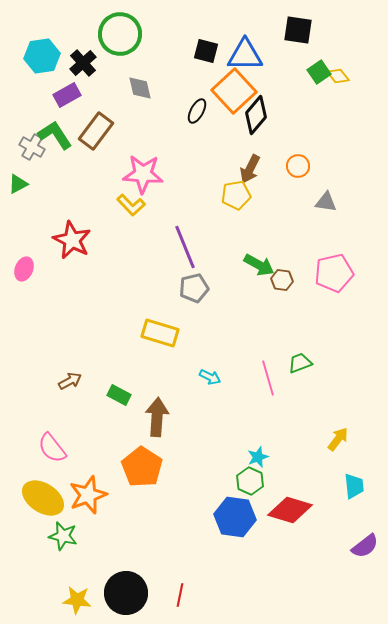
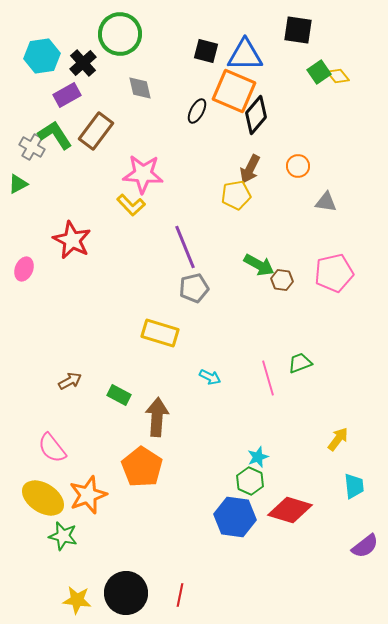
orange square at (234, 91): rotated 24 degrees counterclockwise
